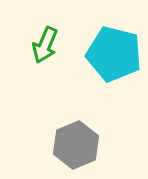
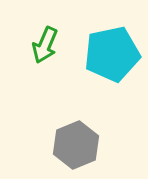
cyan pentagon: moved 2 px left; rotated 26 degrees counterclockwise
